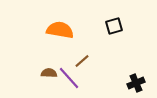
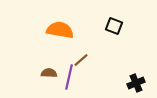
black square: rotated 36 degrees clockwise
brown line: moved 1 px left, 1 px up
purple line: moved 1 px up; rotated 55 degrees clockwise
